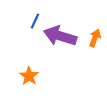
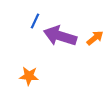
orange arrow: rotated 30 degrees clockwise
orange star: rotated 30 degrees counterclockwise
